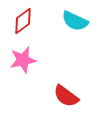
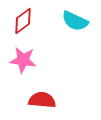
pink star: rotated 20 degrees clockwise
red semicircle: moved 24 px left, 4 px down; rotated 148 degrees clockwise
